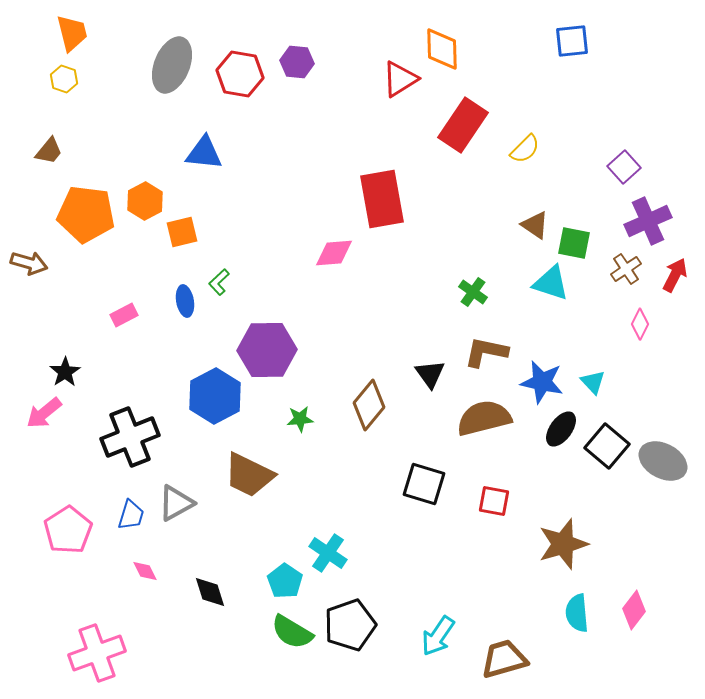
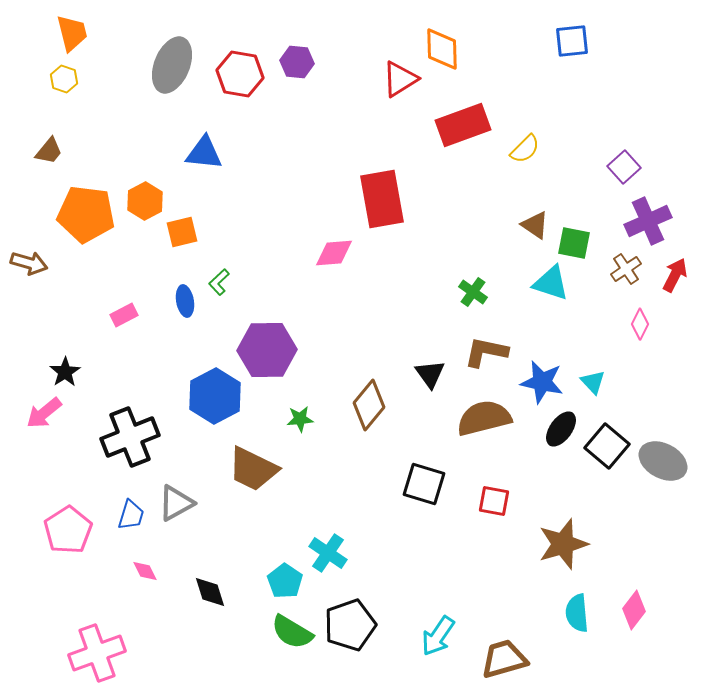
red rectangle at (463, 125): rotated 36 degrees clockwise
brown trapezoid at (249, 475): moved 4 px right, 6 px up
